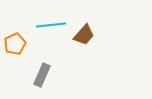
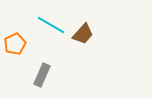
cyan line: rotated 36 degrees clockwise
brown trapezoid: moved 1 px left, 1 px up
